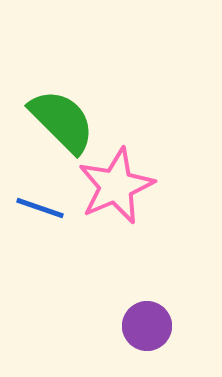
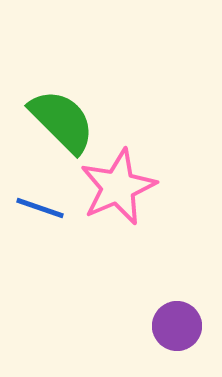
pink star: moved 2 px right, 1 px down
purple circle: moved 30 px right
